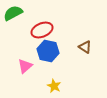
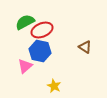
green semicircle: moved 12 px right, 9 px down
blue hexagon: moved 8 px left
